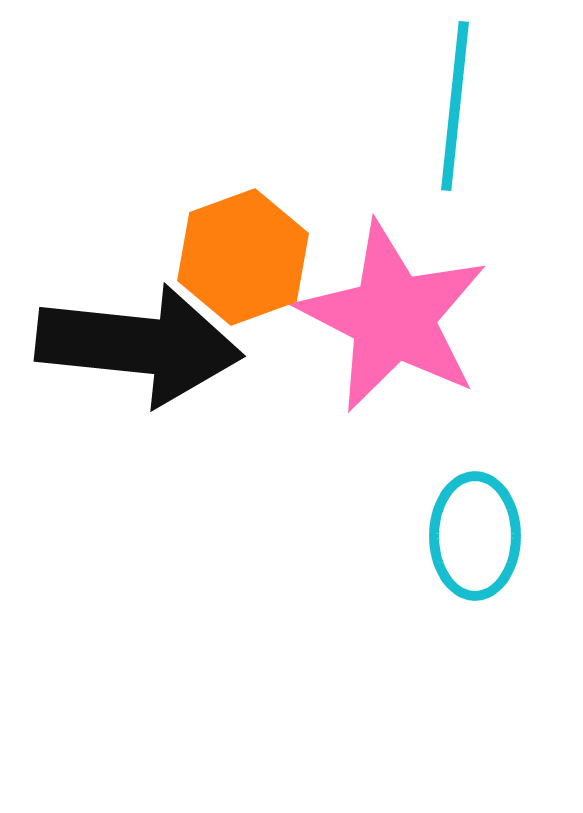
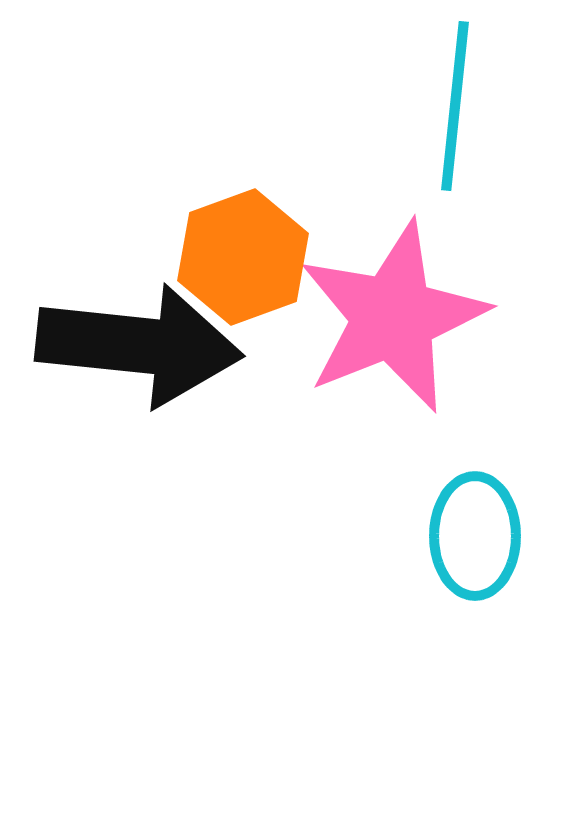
pink star: rotated 23 degrees clockwise
